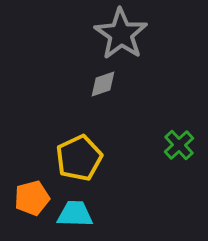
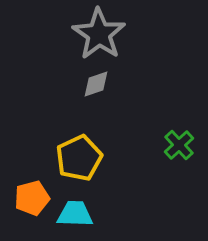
gray star: moved 22 px left
gray diamond: moved 7 px left
